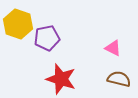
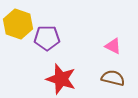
purple pentagon: rotated 10 degrees clockwise
pink triangle: moved 2 px up
brown semicircle: moved 6 px left, 1 px up
